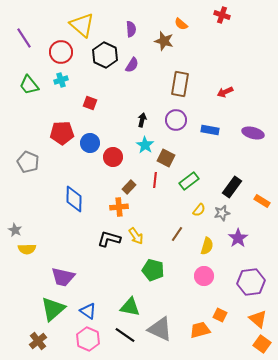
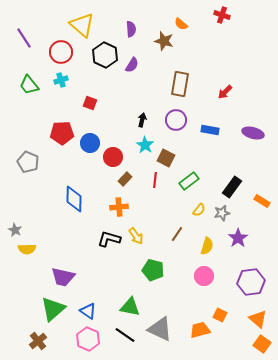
red arrow at (225, 92): rotated 21 degrees counterclockwise
brown rectangle at (129, 187): moved 4 px left, 8 px up
